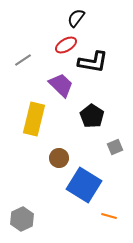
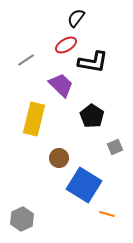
gray line: moved 3 px right
orange line: moved 2 px left, 2 px up
